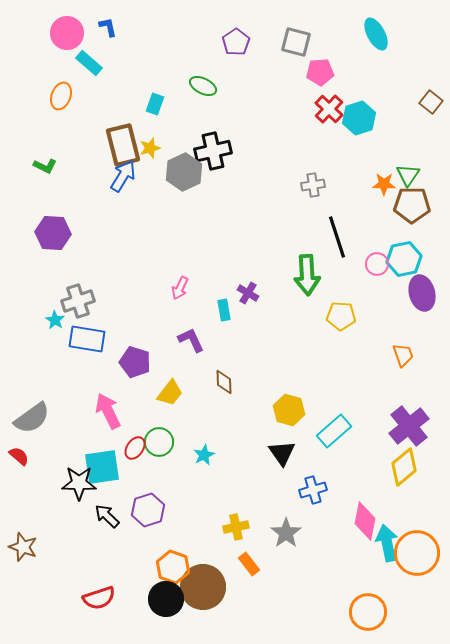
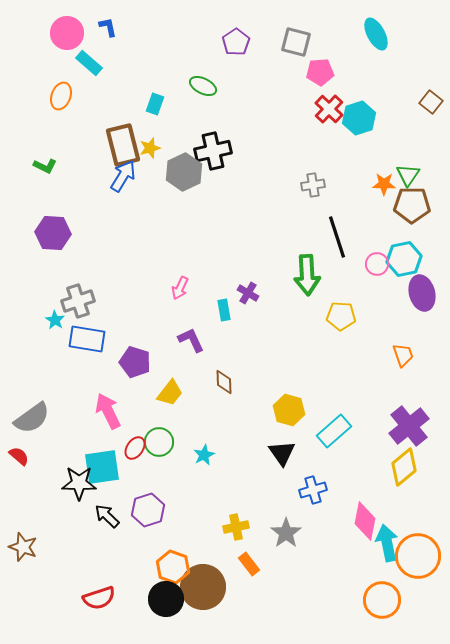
orange circle at (417, 553): moved 1 px right, 3 px down
orange circle at (368, 612): moved 14 px right, 12 px up
